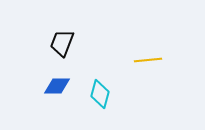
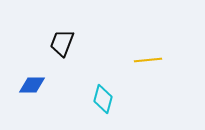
blue diamond: moved 25 px left, 1 px up
cyan diamond: moved 3 px right, 5 px down
